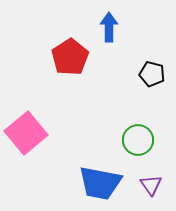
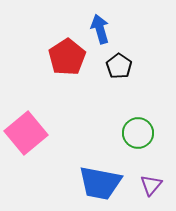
blue arrow: moved 9 px left, 2 px down; rotated 16 degrees counterclockwise
red pentagon: moved 3 px left
black pentagon: moved 33 px left, 8 px up; rotated 20 degrees clockwise
green circle: moved 7 px up
purple triangle: rotated 15 degrees clockwise
